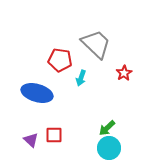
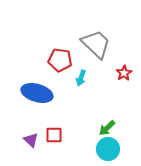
cyan circle: moved 1 px left, 1 px down
